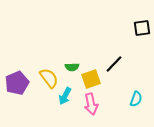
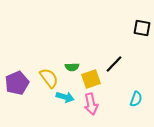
black square: rotated 18 degrees clockwise
cyan arrow: moved 1 px down; rotated 102 degrees counterclockwise
